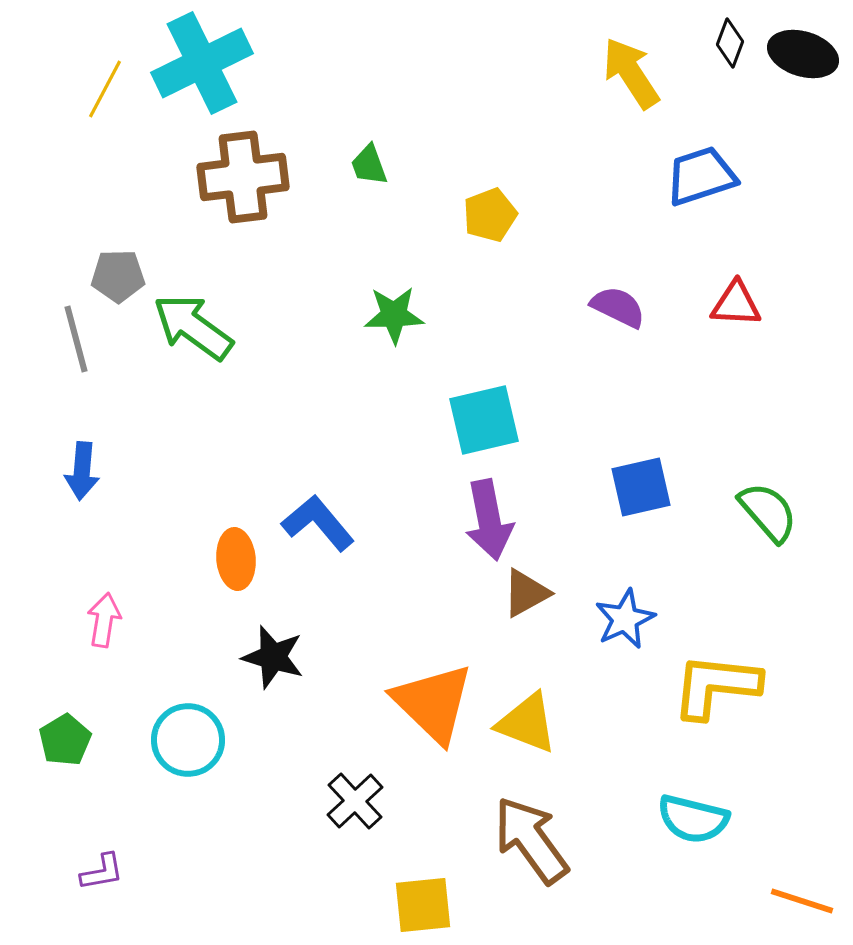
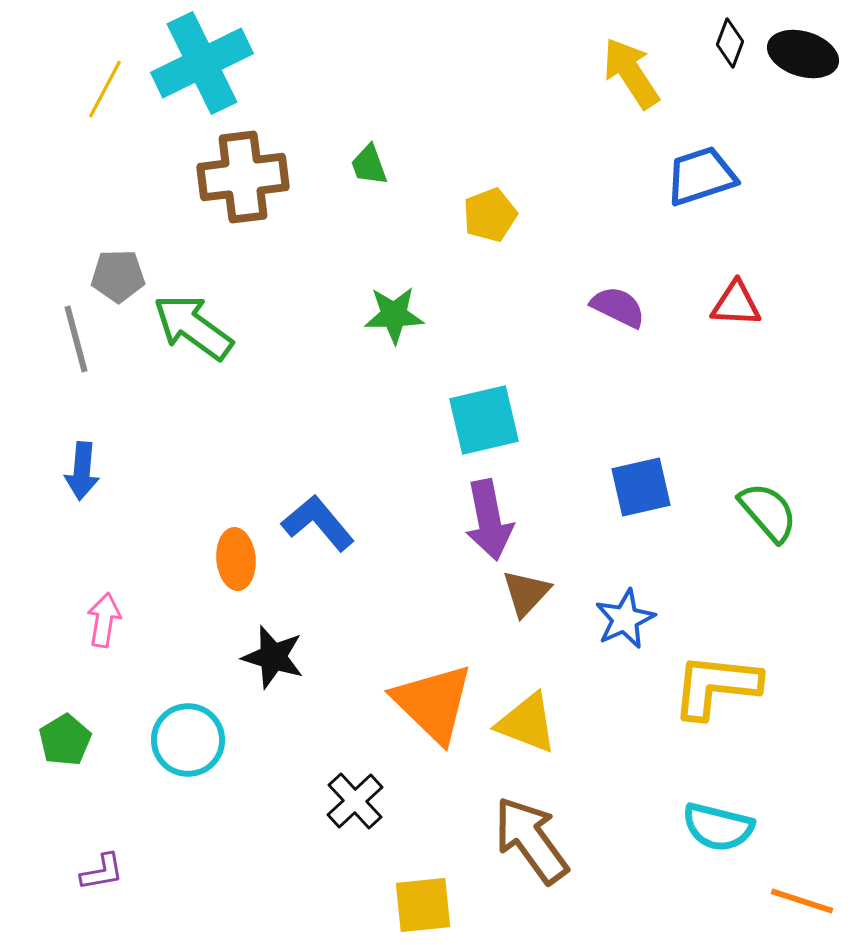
brown triangle: rotated 18 degrees counterclockwise
cyan semicircle: moved 25 px right, 8 px down
